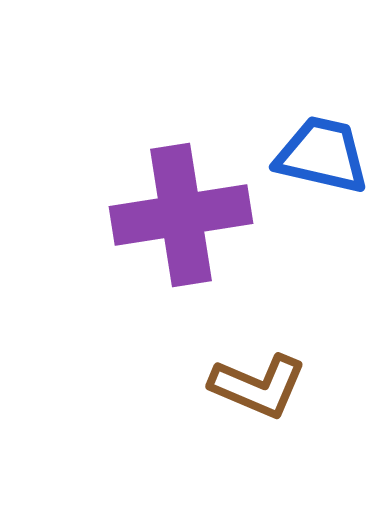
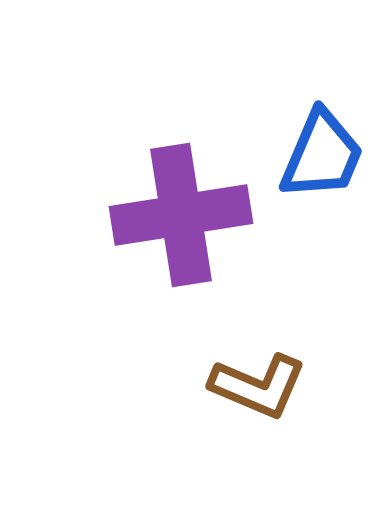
blue trapezoid: rotated 100 degrees clockwise
